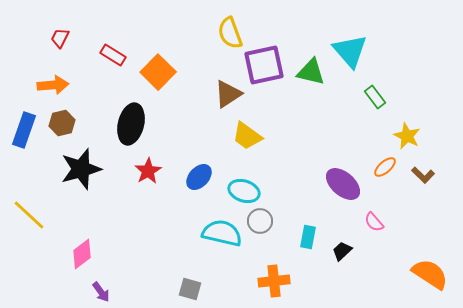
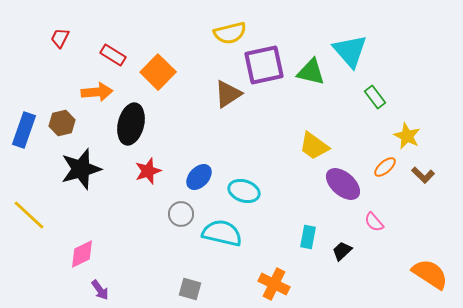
yellow semicircle: rotated 84 degrees counterclockwise
orange arrow: moved 44 px right, 7 px down
yellow trapezoid: moved 67 px right, 10 px down
red star: rotated 12 degrees clockwise
gray circle: moved 79 px left, 7 px up
pink diamond: rotated 12 degrees clockwise
orange cross: moved 3 px down; rotated 32 degrees clockwise
purple arrow: moved 1 px left, 2 px up
